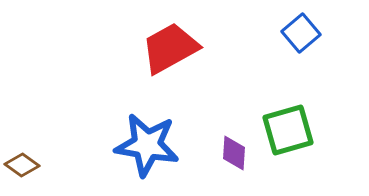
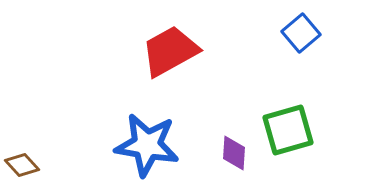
red trapezoid: moved 3 px down
brown diamond: rotated 12 degrees clockwise
